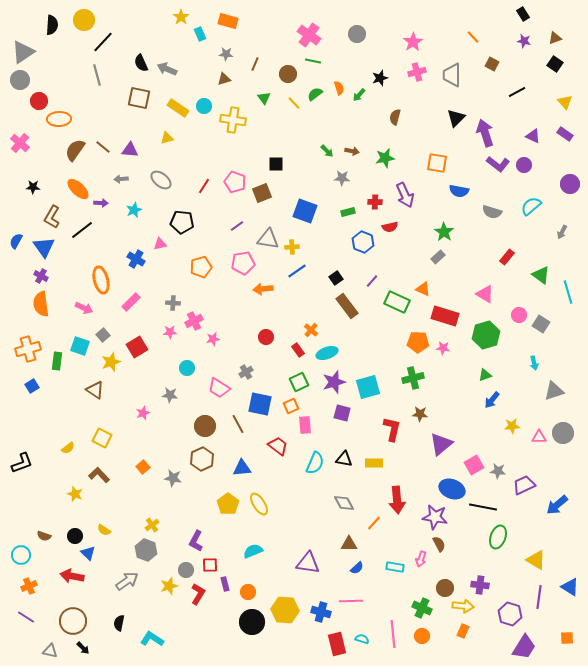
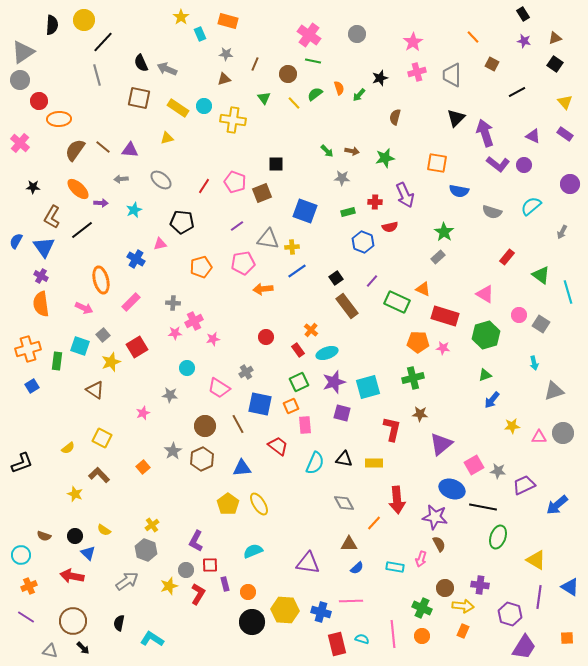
pink star at (170, 332): moved 5 px right, 1 px down
gray star at (173, 478): moved 27 px up; rotated 30 degrees clockwise
